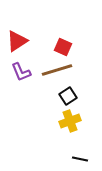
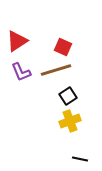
brown line: moved 1 px left
